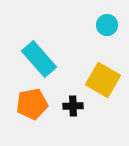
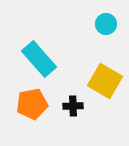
cyan circle: moved 1 px left, 1 px up
yellow square: moved 2 px right, 1 px down
